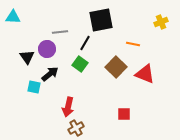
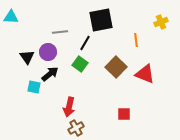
cyan triangle: moved 2 px left
orange line: moved 3 px right, 4 px up; rotated 72 degrees clockwise
purple circle: moved 1 px right, 3 px down
red arrow: moved 1 px right
